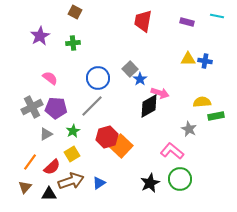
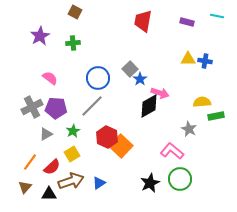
red hexagon: rotated 20 degrees counterclockwise
